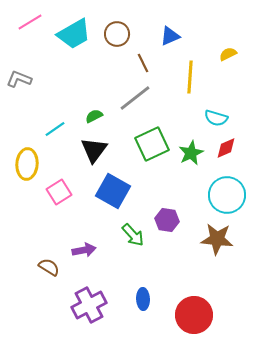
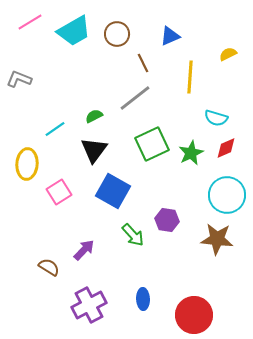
cyan trapezoid: moved 3 px up
purple arrow: rotated 35 degrees counterclockwise
